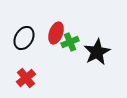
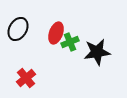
black ellipse: moved 6 px left, 9 px up
black star: rotated 20 degrees clockwise
